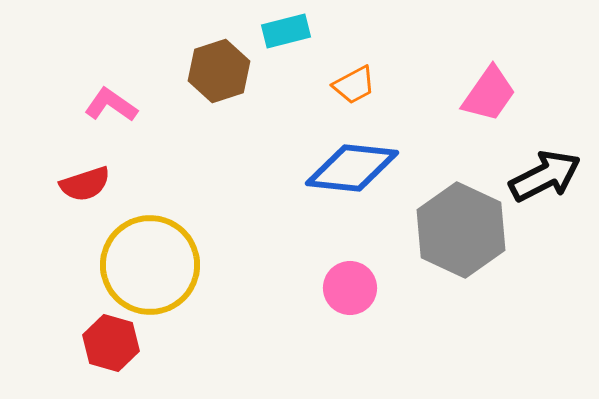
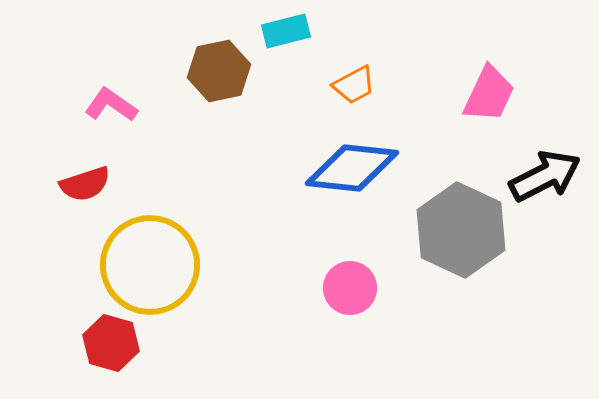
brown hexagon: rotated 6 degrees clockwise
pink trapezoid: rotated 10 degrees counterclockwise
